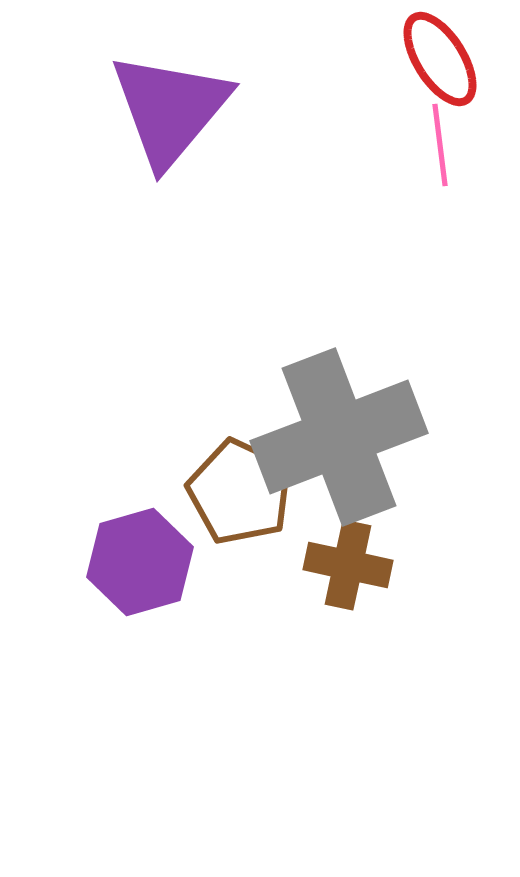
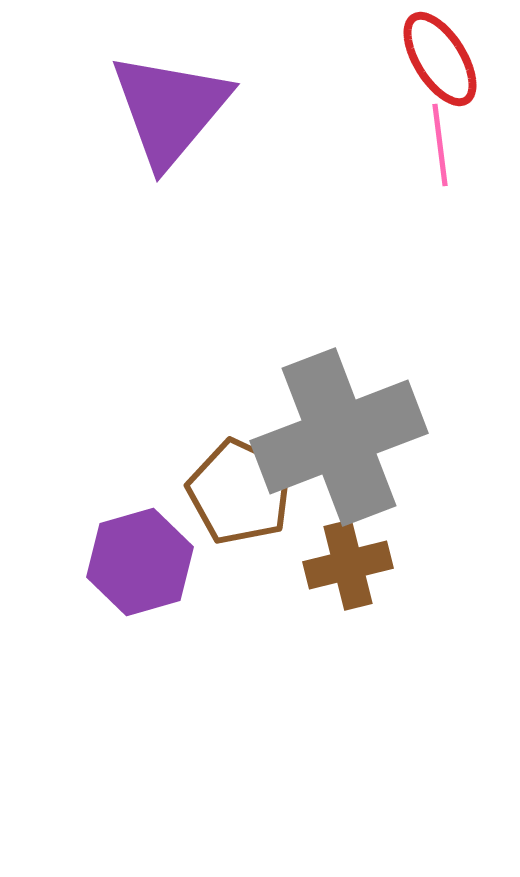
brown cross: rotated 26 degrees counterclockwise
